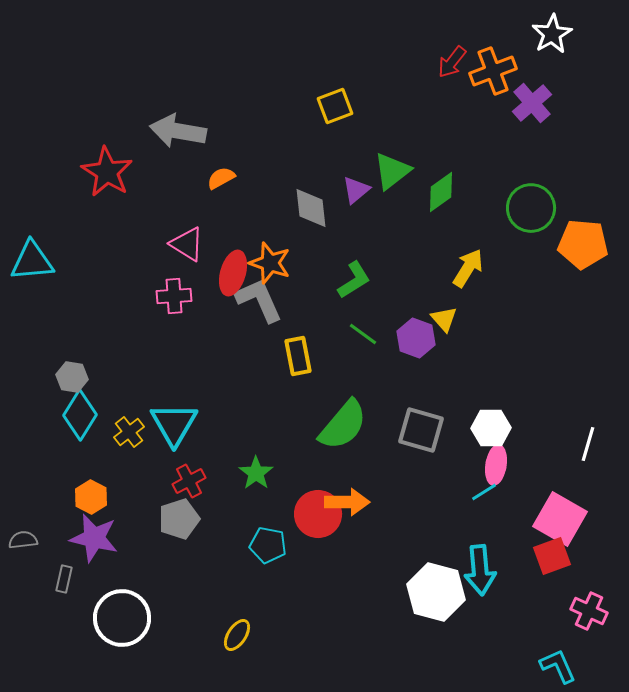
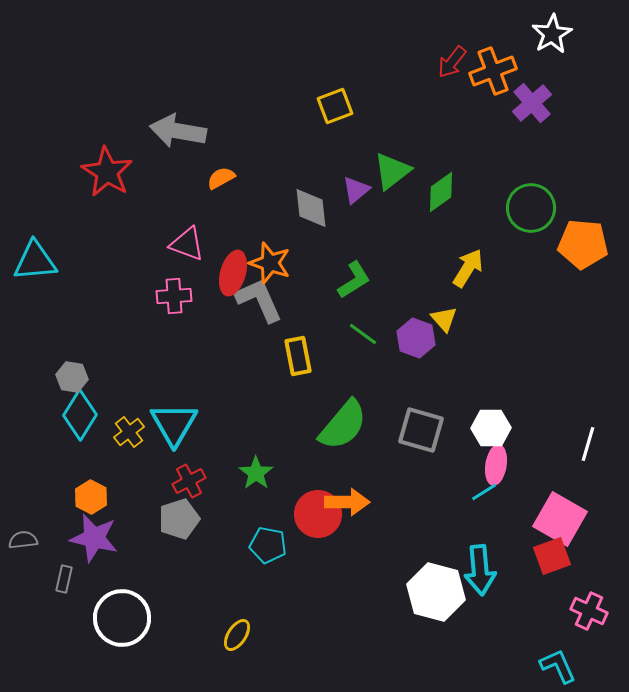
pink triangle at (187, 244): rotated 12 degrees counterclockwise
cyan triangle at (32, 261): moved 3 px right
